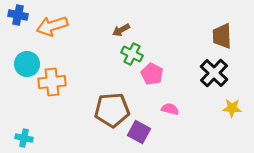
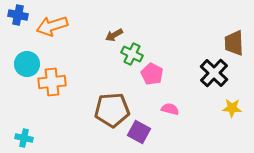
brown arrow: moved 7 px left, 5 px down
brown trapezoid: moved 12 px right, 7 px down
